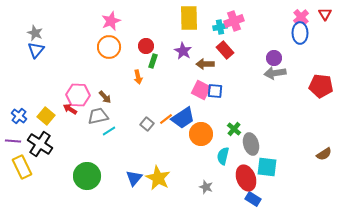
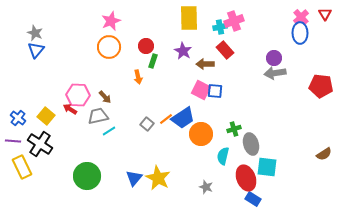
blue cross at (19, 116): moved 1 px left, 2 px down
green cross at (234, 129): rotated 32 degrees clockwise
